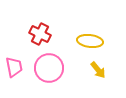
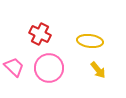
pink trapezoid: rotated 35 degrees counterclockwise
